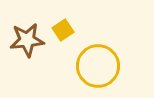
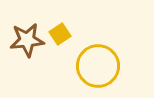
yellow square: moved 3 px left, 4 px down
